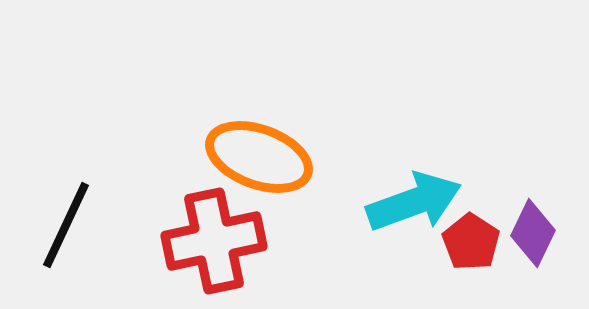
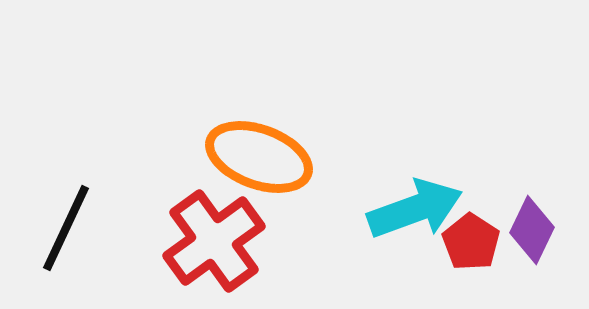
cyan arrow: moved 1 px right, 7 px down
black line: moved 3 px down
purple diamond: moved 1 px left, 3 px up
red cross: rotated 24 degrees counterclockwise
